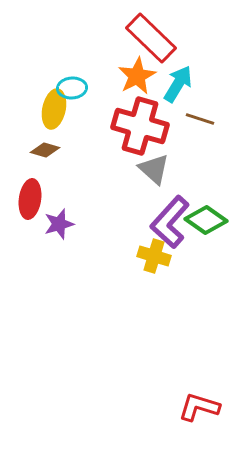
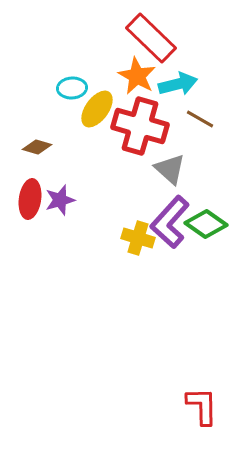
orange star: rotated 15 degrees counterclockwise
cyan arrow: rotated 45 degrees clockwise
yellow ellipse: moved 43 px right; rotated 24 degrees clockwise
brown line: rotated 12 degrees clockwise
brown diamond: moved 8 px left, 3 px up
gray triangle: moved 16 px right
green diamond: moved 4 px down
purple star: moved 1 px right, 24 px up
yellow cross: moved 16 px left, 18 px up
red L-shape: moved 3 px right, 1 px up; rotated 72 degrees clockwise
